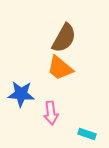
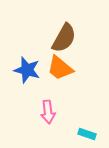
blue star: moved 6 px right, 24 px up; rotated 12 degrees clockwise
pink arrow: moved 3 px left, 1 px up
